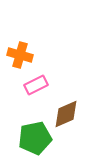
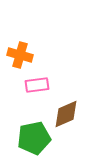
pink rectangle: moved 1 px right; rotated 20 degrees clockwise
green pentagon: moved 1 px left
